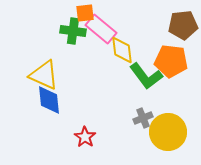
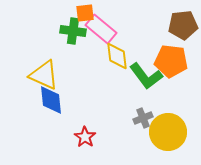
yellow diamond: moved 5 px left, 6 px down
blue diamond: moved 2 px right
